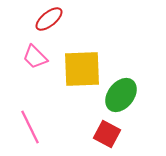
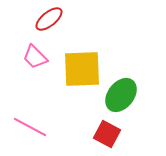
pink line: rotated 36 degrees counterclockwise
